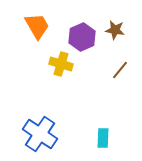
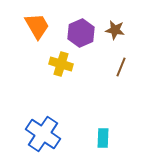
purple hexagon: moved 1 px left, 4 px up
brown line: moved 1 px right, 3 px up; rotated 18 degrees counterclockwise
blue cross: moved 3 px right
